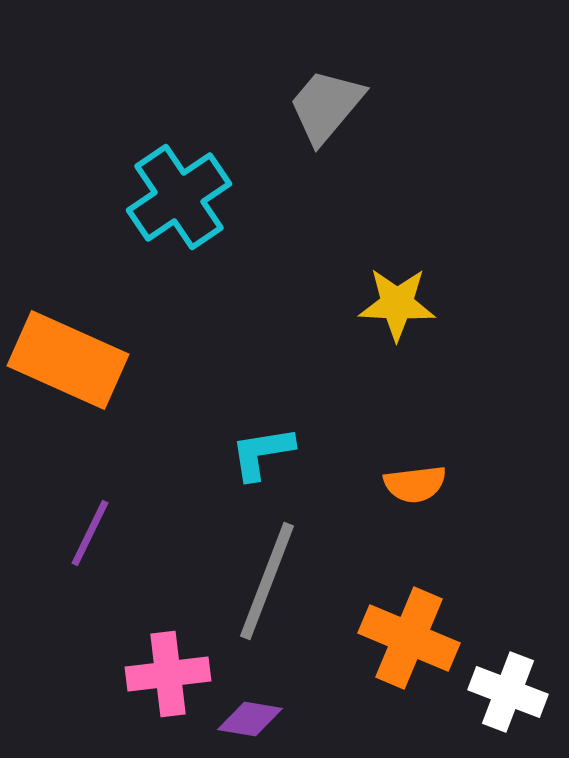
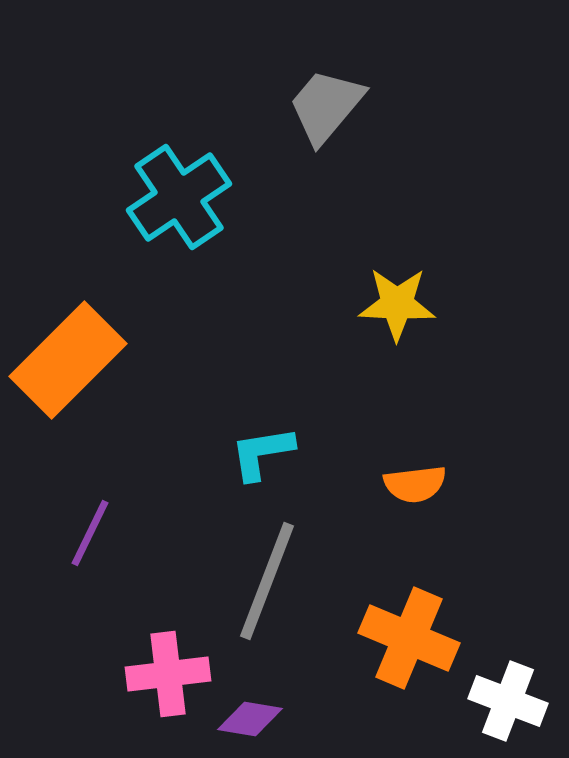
orange rectangle: rotated 69 degrees counterclockwise
white cross: moved 9 px down
